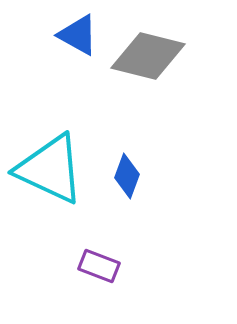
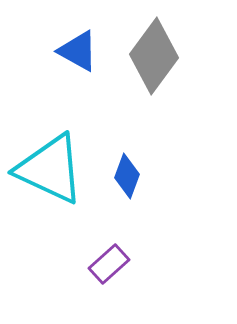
blue triangle: moved 16 px down
gray diamond: moved 6 px right; rotated 68 degrees counterclockwise
purple rectangle: moved 10 px right, 2 px up; rotated 63 degrees counterclockwise
